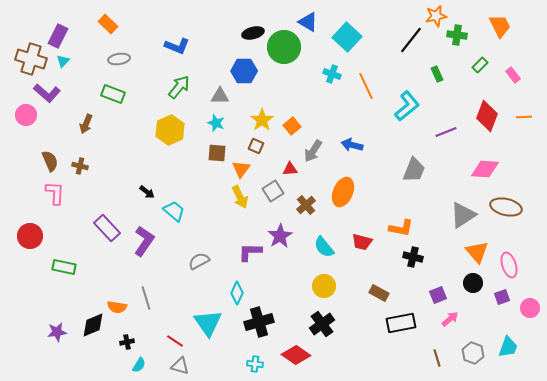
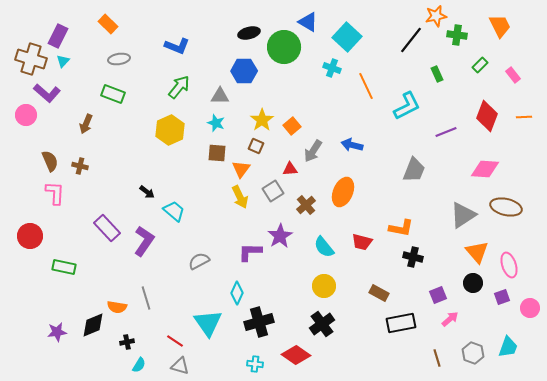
black ellipse at (253, 33): moved 4 px left
cyan cross at (332, 74): moved 6 px up
cyan L-shape at (407, 106): rotated 12 degrees clockwise
